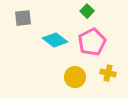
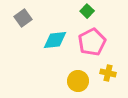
gray square: rotated 30 degrees counterclockwise
cyan diamond: rotated 45 degrees counterclockwise
yellow circle: moved 3 px right, 4 px down
